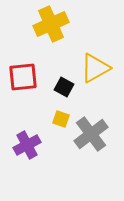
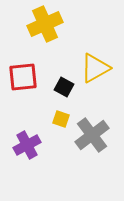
yellow cross: moved 6 px left
gray cross: moved 1 px right, 1 px down
